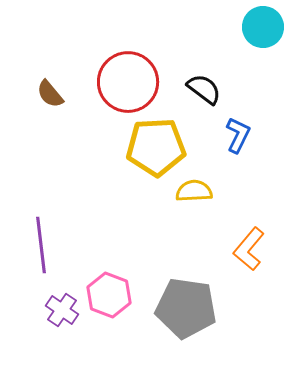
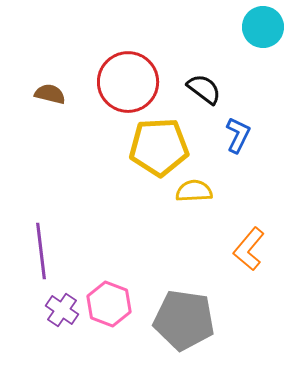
brown semicircle: rotated 144 degrees clockwise
yellow pentagon: moved 3 px right
purple line: moved 6 px down
pink hexagon: moved 9 px down
gray pentagon: moved 2 px left, 12 px down
